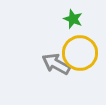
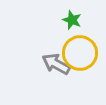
green star: moved 1 px left, 1 px down
